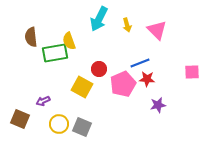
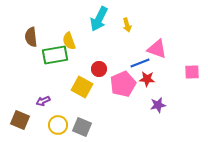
pink triangle: moved 19 px down; rotated 25 degrees counterclockwise
green rectangle: moved 2 px down
brown square: moved 1 px down
yellow circle: moved 1 px left, 1 px down
